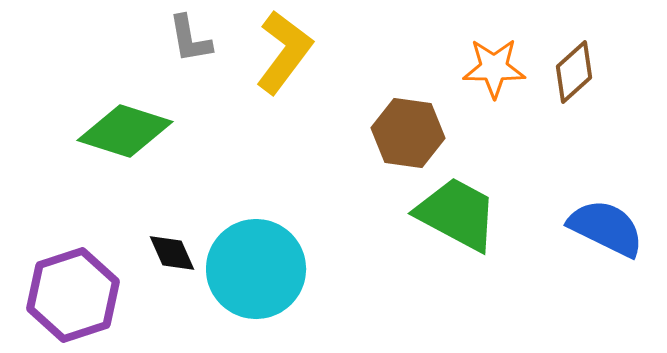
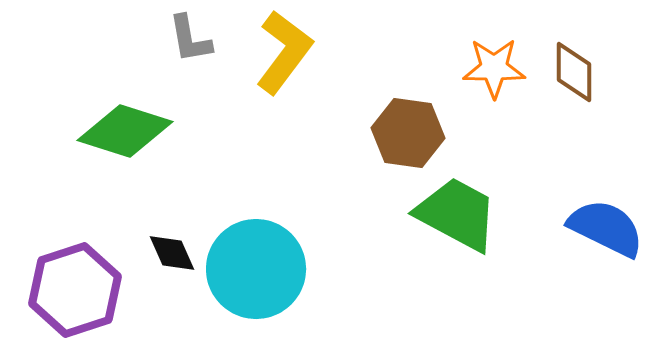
brown diamond: rotated 48 degrees counterclockwise
purple hexagon: moved 2 px right, 5 px up
